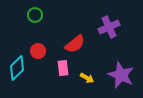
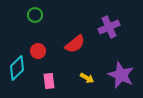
pink rectangle: moved 14 px left, 13 px down
